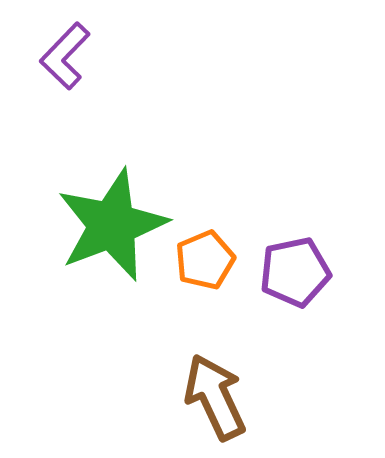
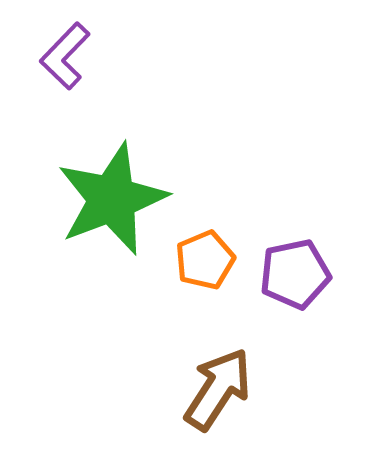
green star: moved 26 px up
purple pentagon: moved 2 px down
brown arrow: moved 3 px right, 8 px up; rotated 58 degrees clockwise
